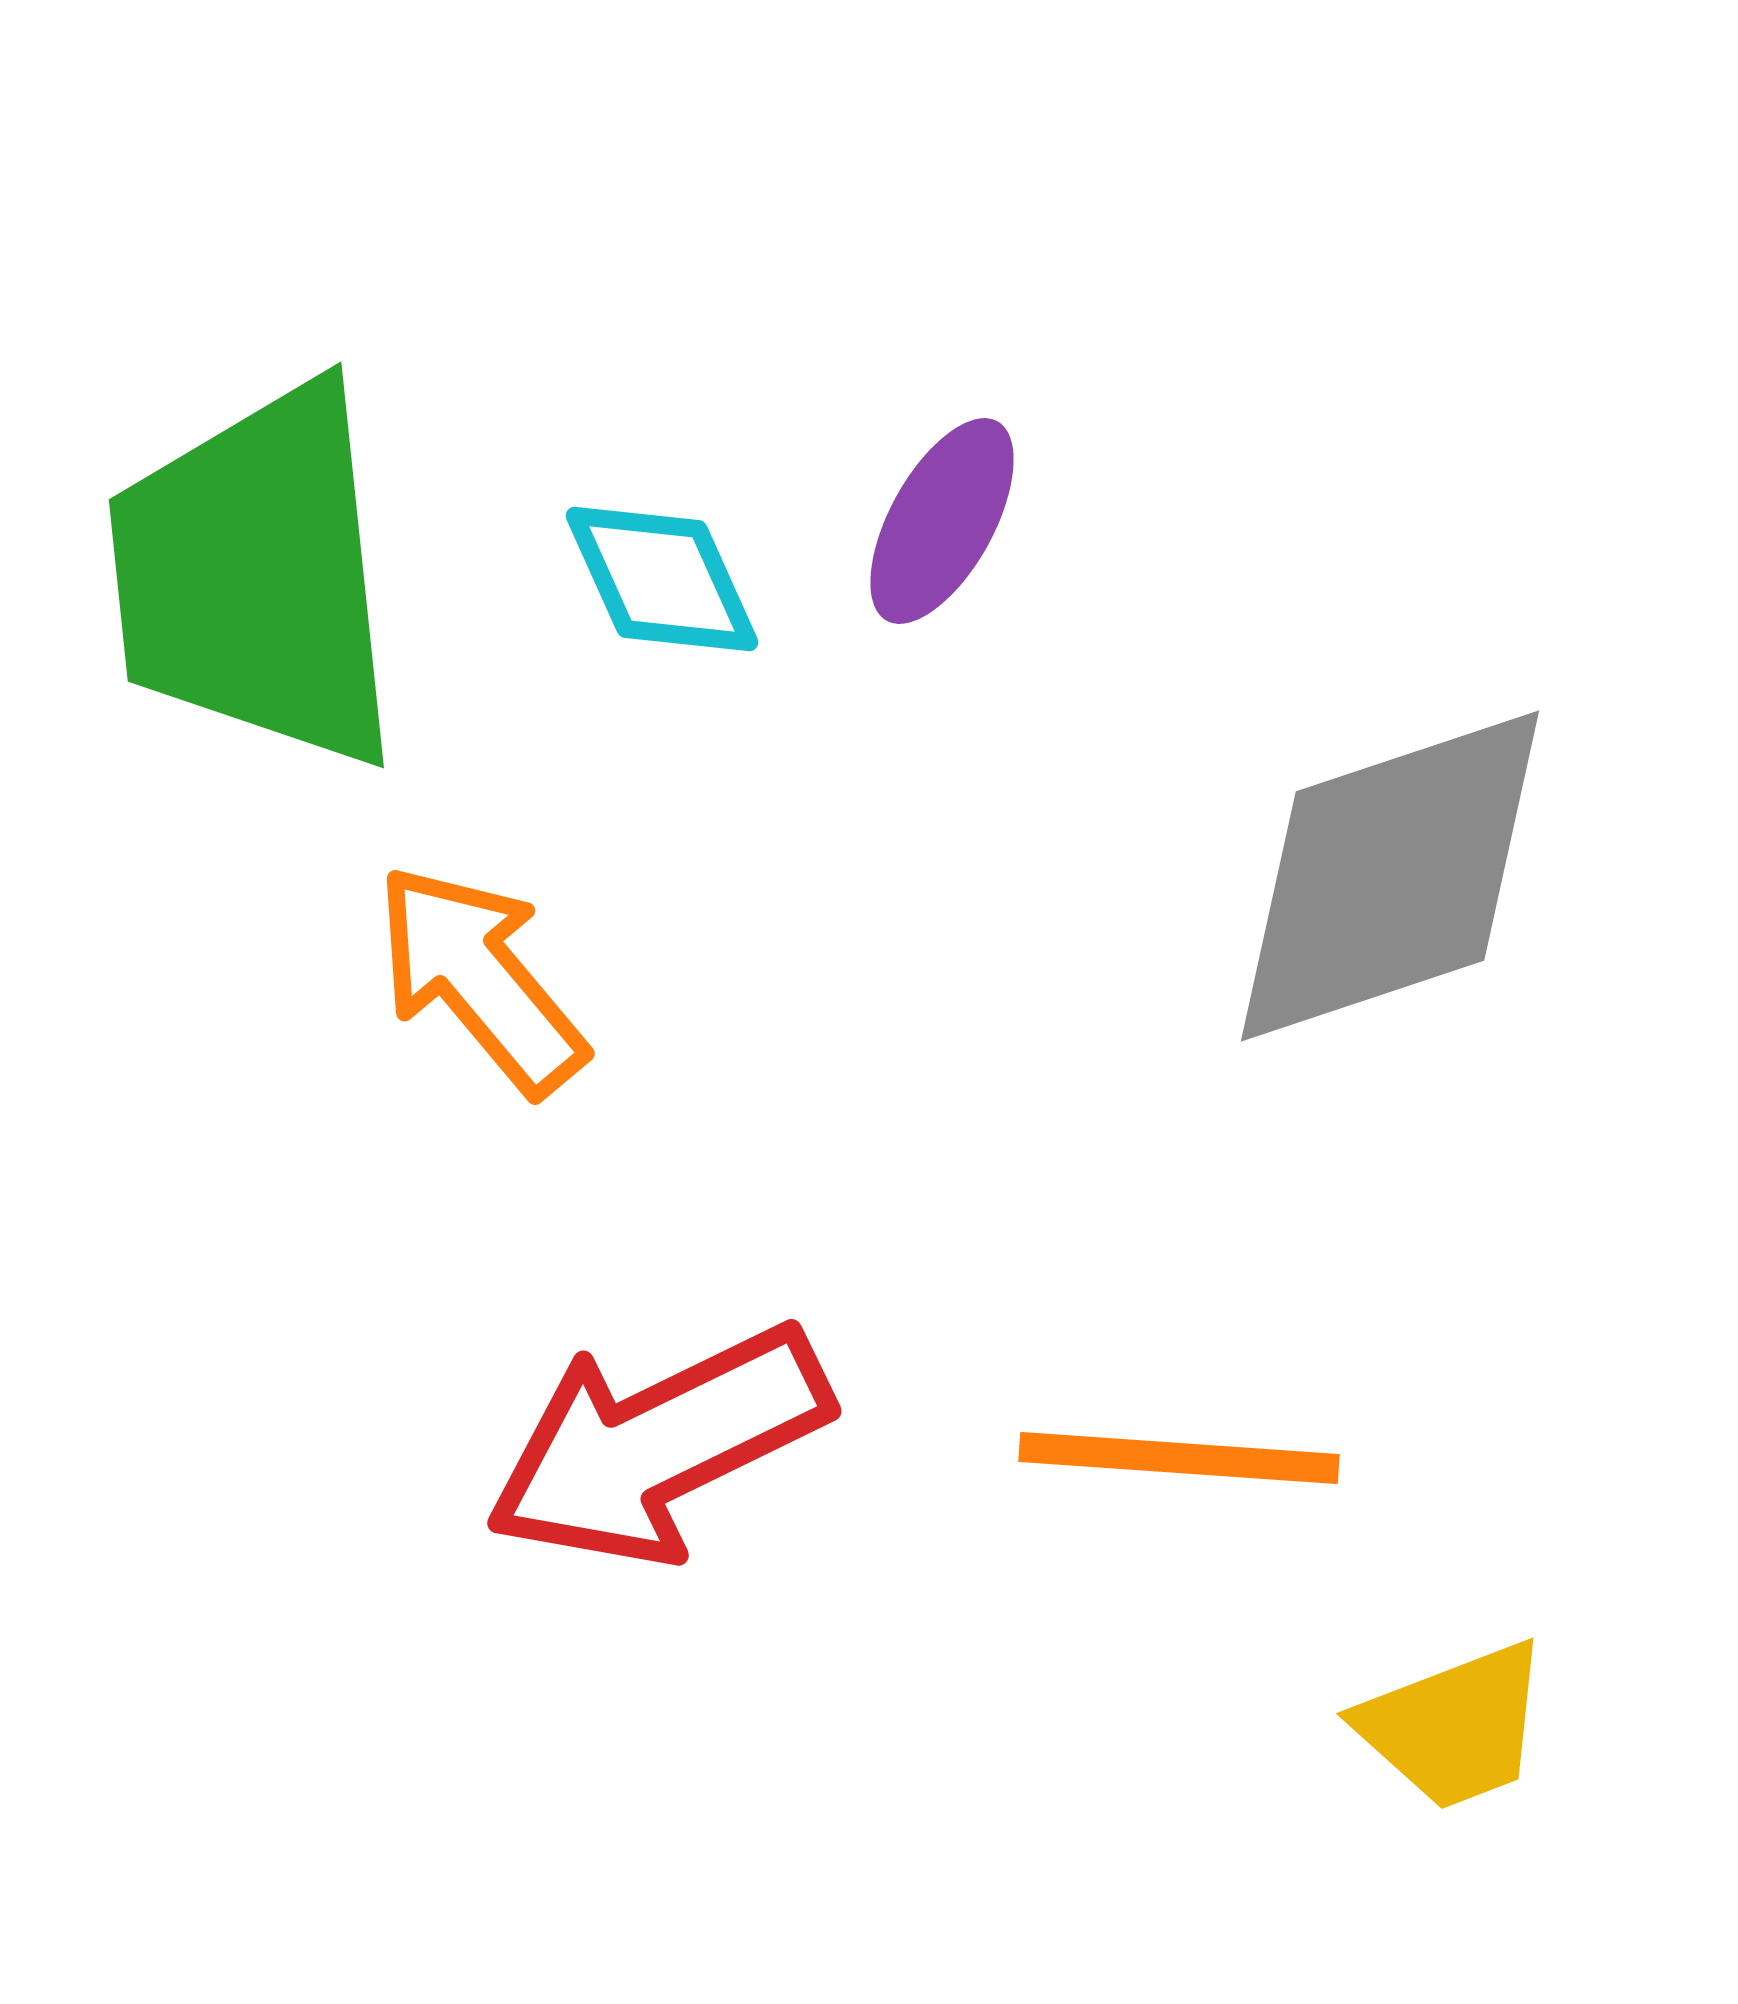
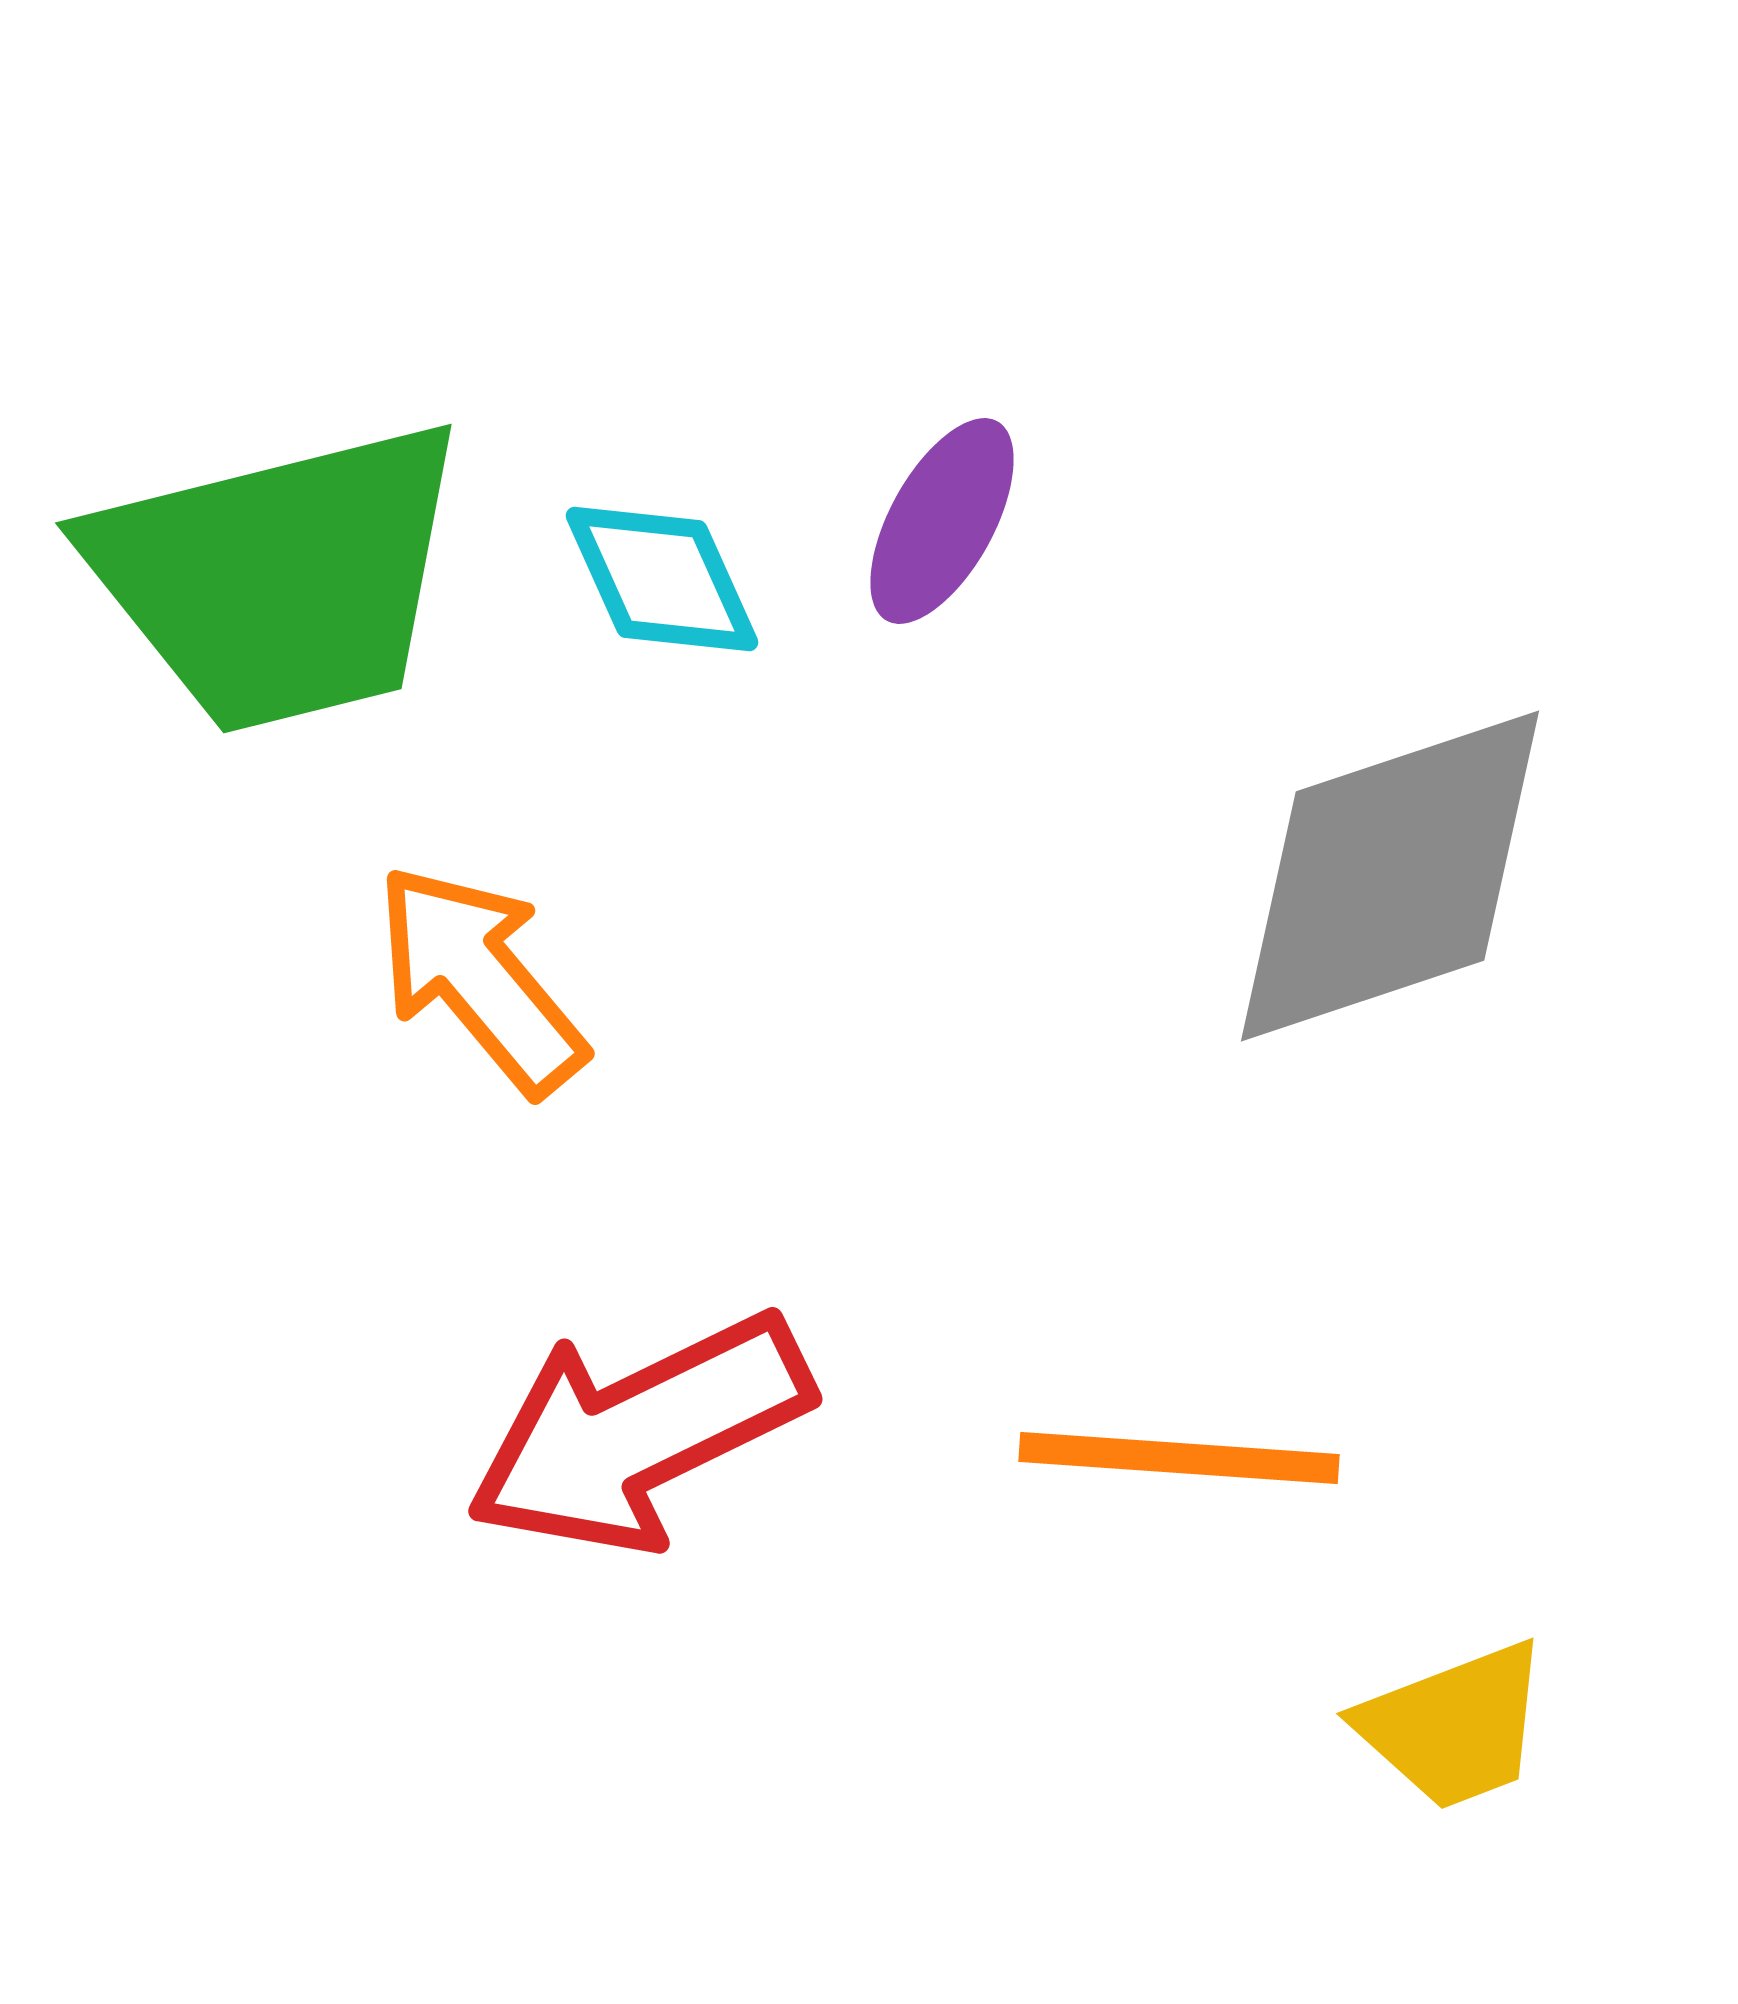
green trapezoid: moved 23 px right, 1 px down; rotated 98 degrees counterclockwise
red arrow: moved 19 px left, 12 px up
